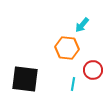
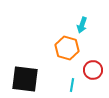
cyan arrow: rotated 21 degrees counterclockwise
orange hexagon: rotated 10 degrees clockwise
cyan line: moved 1 px left, 1 px down
